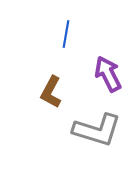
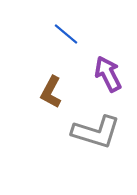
blue line: rotated 60 degrees counterclockwise
gray L-shape: moved 1 px left, 2 px down
